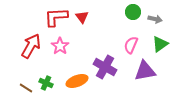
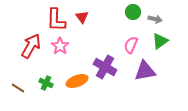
red L-shape: moved 3 px down; rotated 85 degrees counterclockwise
green triangle: moved 3 px up
brown line: moved 8 px left
